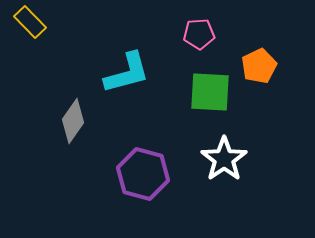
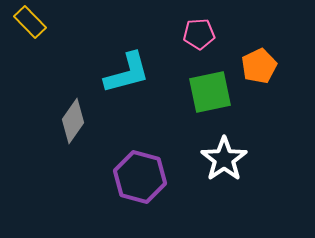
green square: rotated 15 degrees counterclockwise
purple hexagon: moved 3 px left, 3 px down
